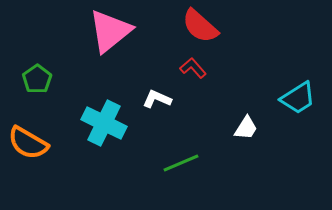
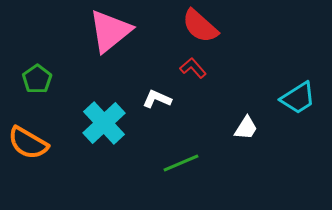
cyan cross: rotated 21 degrees clockwise
